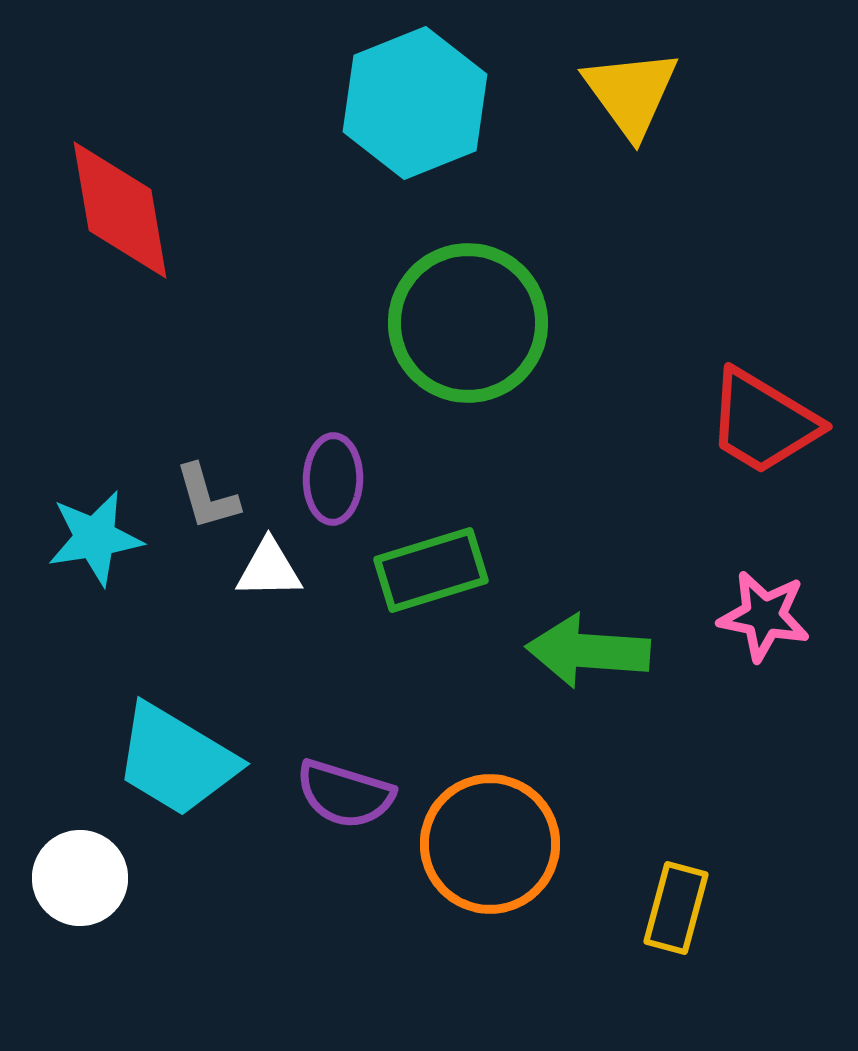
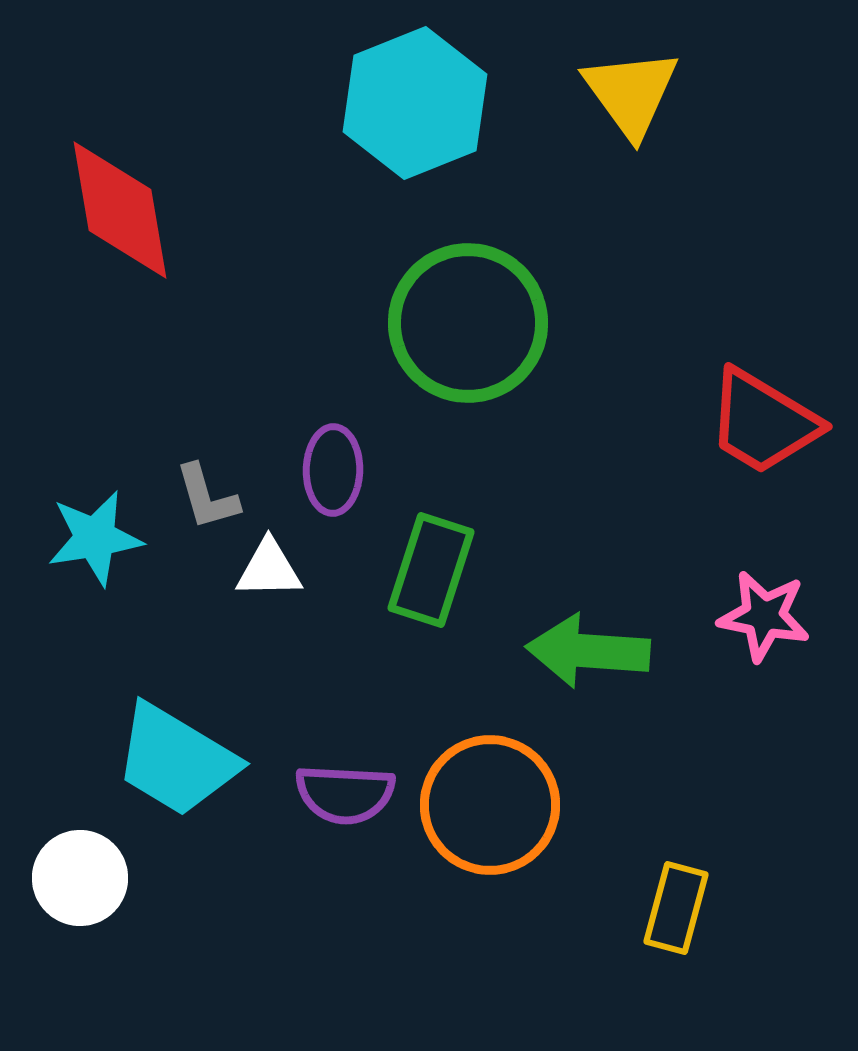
purple ellipse: moved 9 px up
green rectangle: rotated 55 degrees counterclockwise
purple semicircle: rotated 14 degrees counterclockwise
orange circle: moved 39 px up
